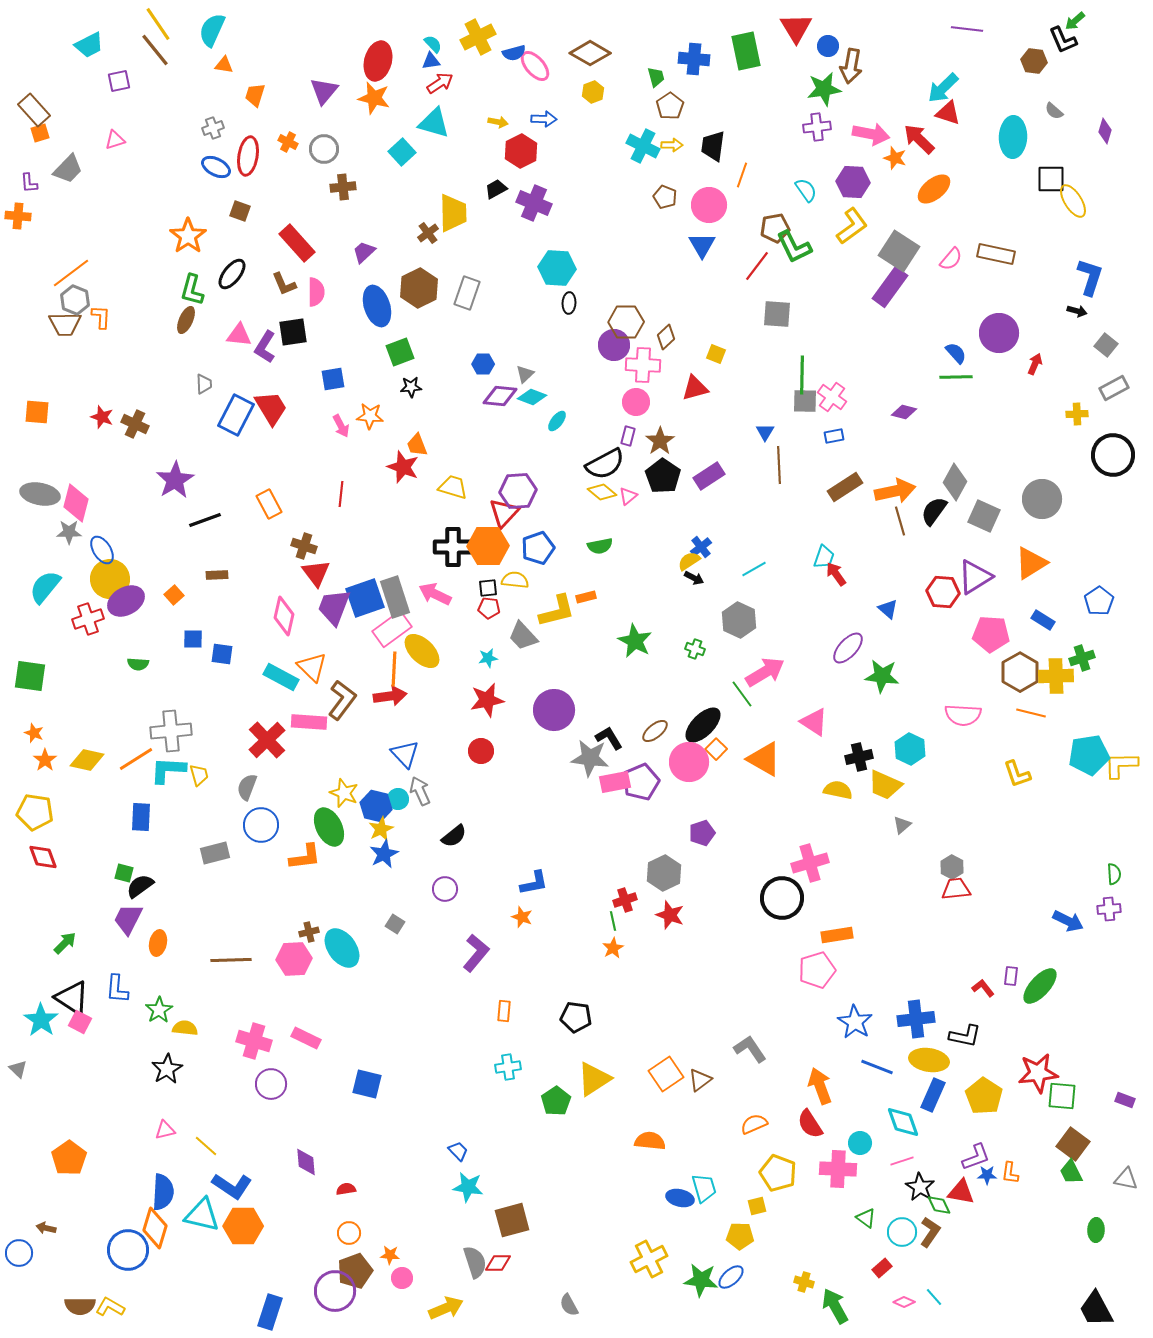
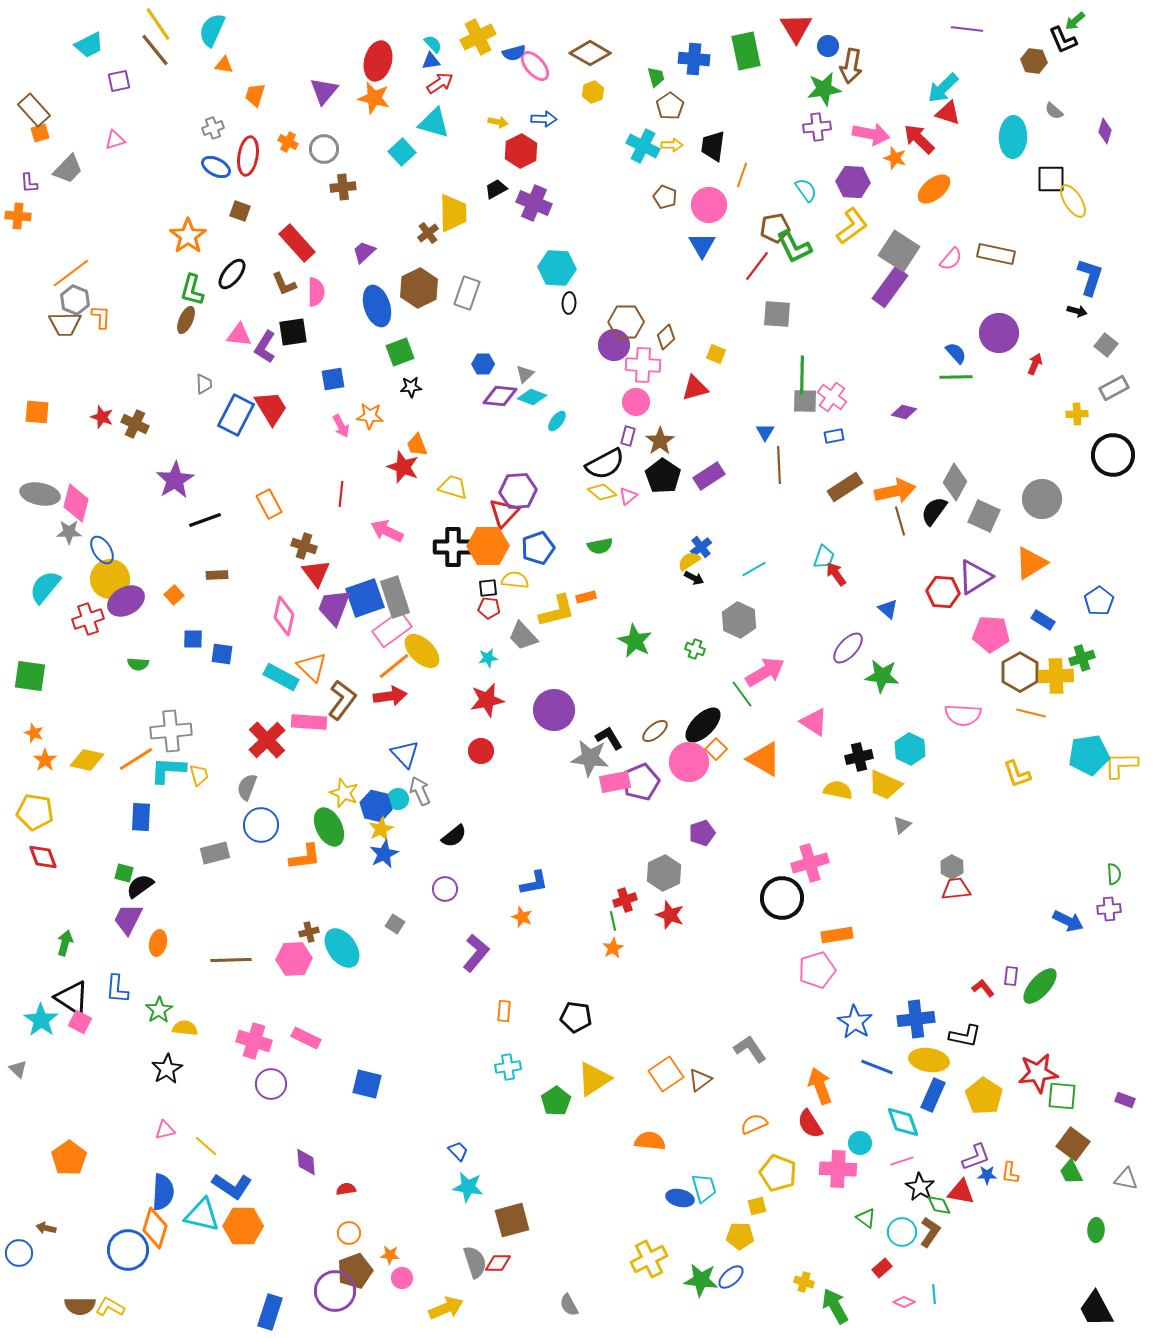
pink arrow at (435, 594): moved 48 px left, 63 px up
orange line at (394, 669): moved 3 px up; rotated 48 degrees clockwise
green arrow at (65, 943): rotated 30 degrees counterclockwise
cyan line at (934, 1297): moved 3 px up; rotated 36 degrees clockwise
